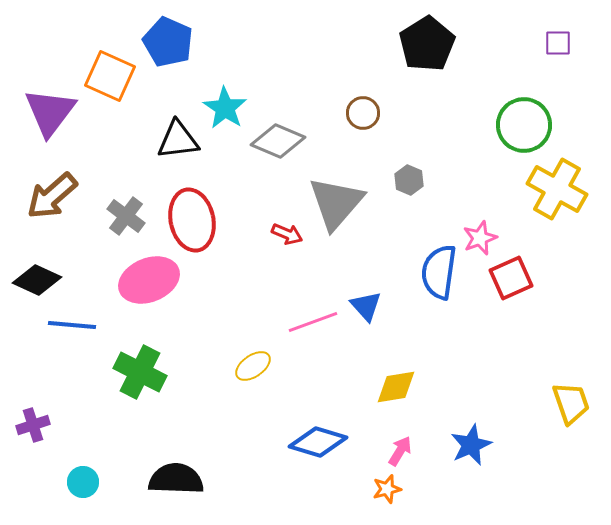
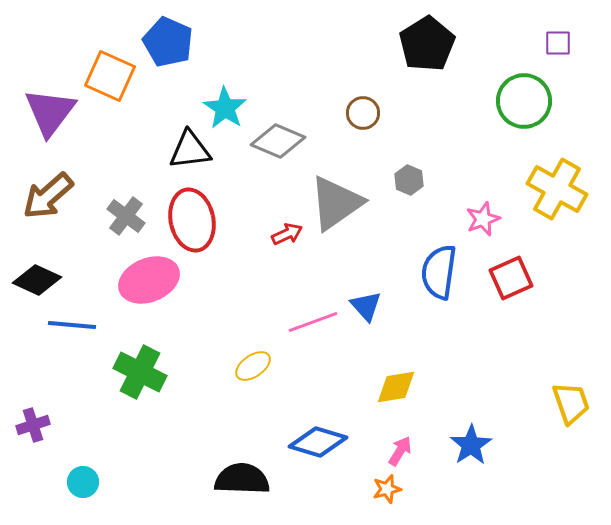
green circle: moved 24 px up
black triangle: moved 12 px right, 10 px down
brown arrow: moved 4 px left
gray triangle: rotated 14 degrees clockwise
red arrow: rotated 48 degrees counterclockwise
pink star: moved 3 px right, 19 px up
blue star: rotated 9 degrees counterclockwise
black semicircle: moved 66 px right
